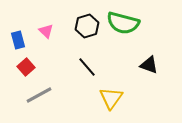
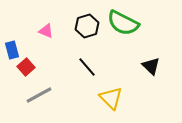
green semicircle: rotated 12 degrees clockwise
pink triangle: rotated 21 degrees counterclockwise
blue rectangle: moved 6 px left, 10 px down
black triangle: moved 2 px right, 1 px down; rotated 24 degrees clockwise
yellow triangle: rotated 20 degrees counterclockwise
